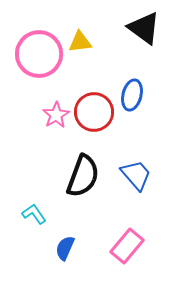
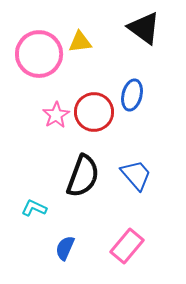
cyan L-shape: moved 6 px up; rotated 30 degrees counterclockwise
